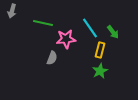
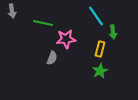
gray arrow: rotated 24 degrees counterclockwise
cyan line: moved 6 px right, 12 px up
green arrow: rotated 32 degrees clockwise
yellow rectangle: moved 1 px up
